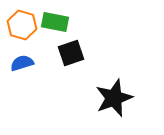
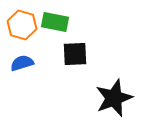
black square: moved 4 px right, 1 px down; rotated 16 degrees clockwise
